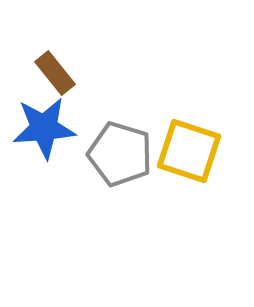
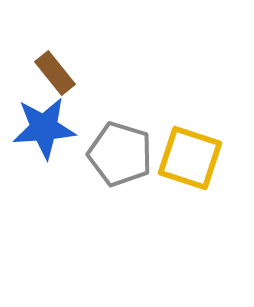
yellow square: moved 1 px right, 7 px down
